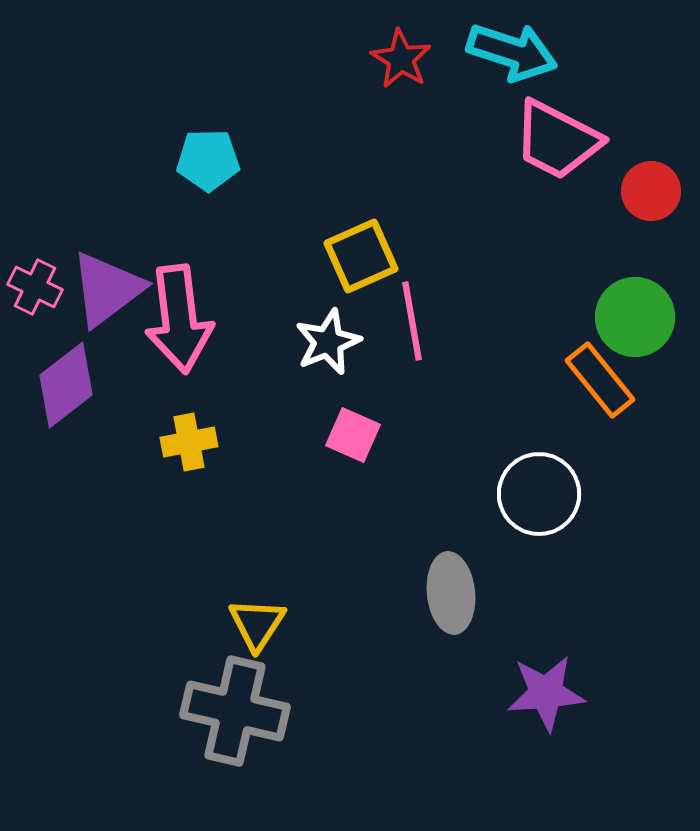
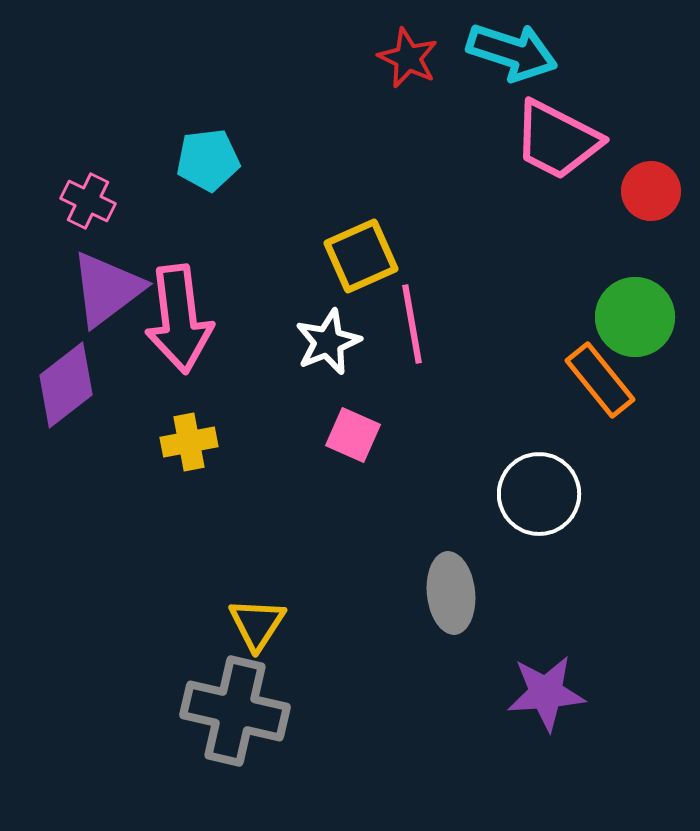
red star: moved 7 px right, 1 px up; rotated 6 degrees counterclockwise
cyan pentagon: rotated 6 degrees counterclockwise
pink cross: moved 53 px right, 86 px up
pink line: moved 3 px down
